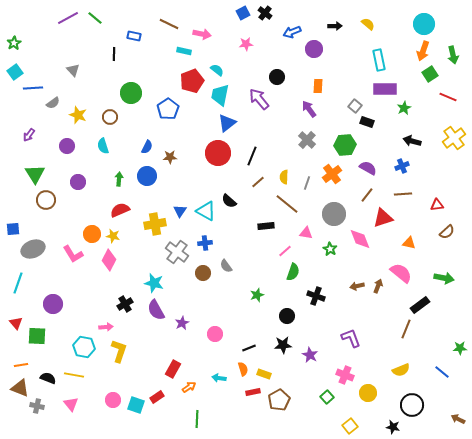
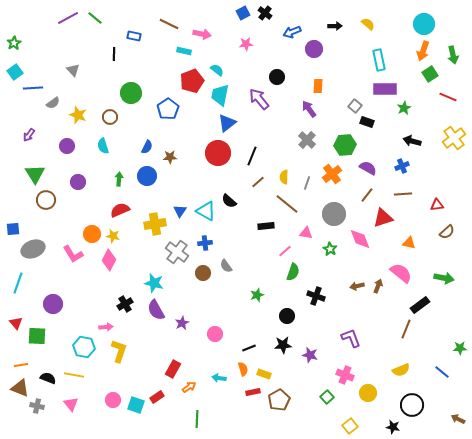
purple star at (310, 355): rotated 14 degrees counterclockwise
